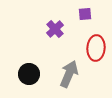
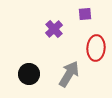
purple cross: moved 1 px left
gray arrow: rotated 8 degrees clockwise
